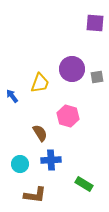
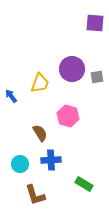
blue arrow: moved 1 px left
brown L-shape: rotated 65 degrees clockwise
